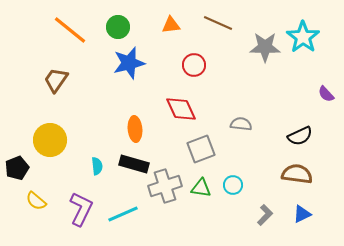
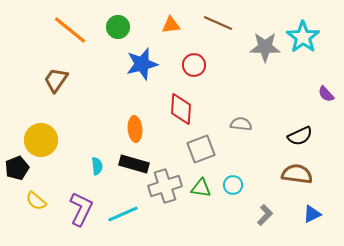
blue star: moved 13 px right, 1 px down
red diamond: rotated 28 degrees clockwise
yellow circle: moved 9 px left
blue triangle: moved 10 px right
